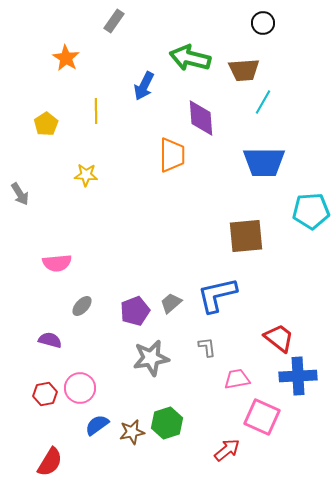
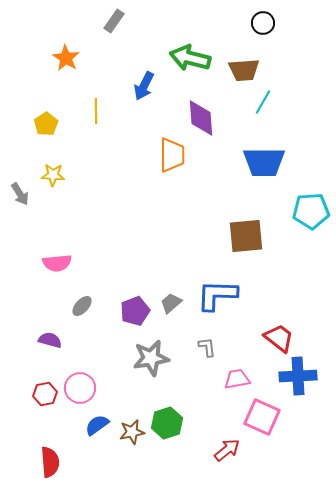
yellow star: moved 33 px left
blue L-shape: rotated 15 degrees clockwise
red semicircle: rotated 36 degrees counterclockwise
